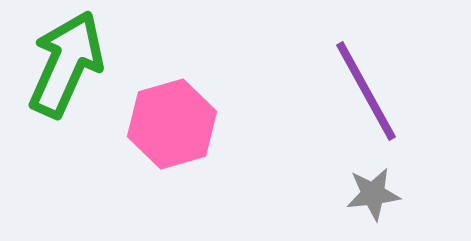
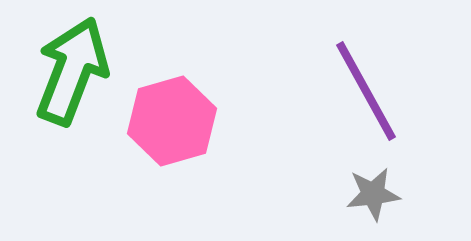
green arrow: moved 6 px right, 7 px down; rotated 3 degrees counterclockwise
pink hexagon: moved 3 px up
